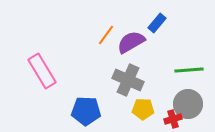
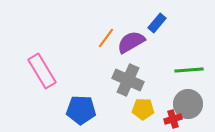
orange line: moved 3 px down
blue pentagon: moved 5 px left, 1 px up
